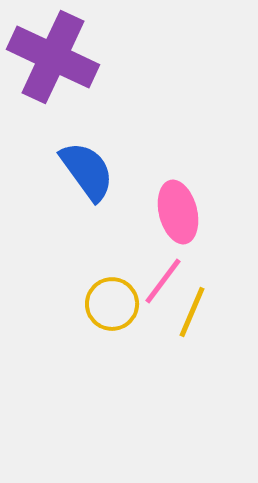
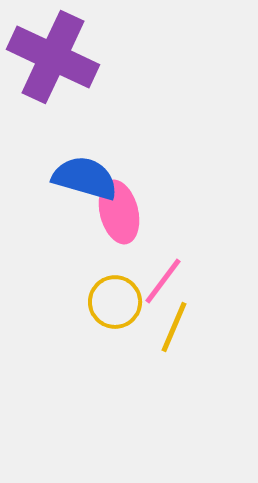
blue semicircle: moved 2 px left, 7 px down; rotated 38 degrees counterclockwise
pink ellipse: moved 59 px left
yellow circle: moved 3 px right, 2 px up
yellow line: moved 18 px left, 15 px down
